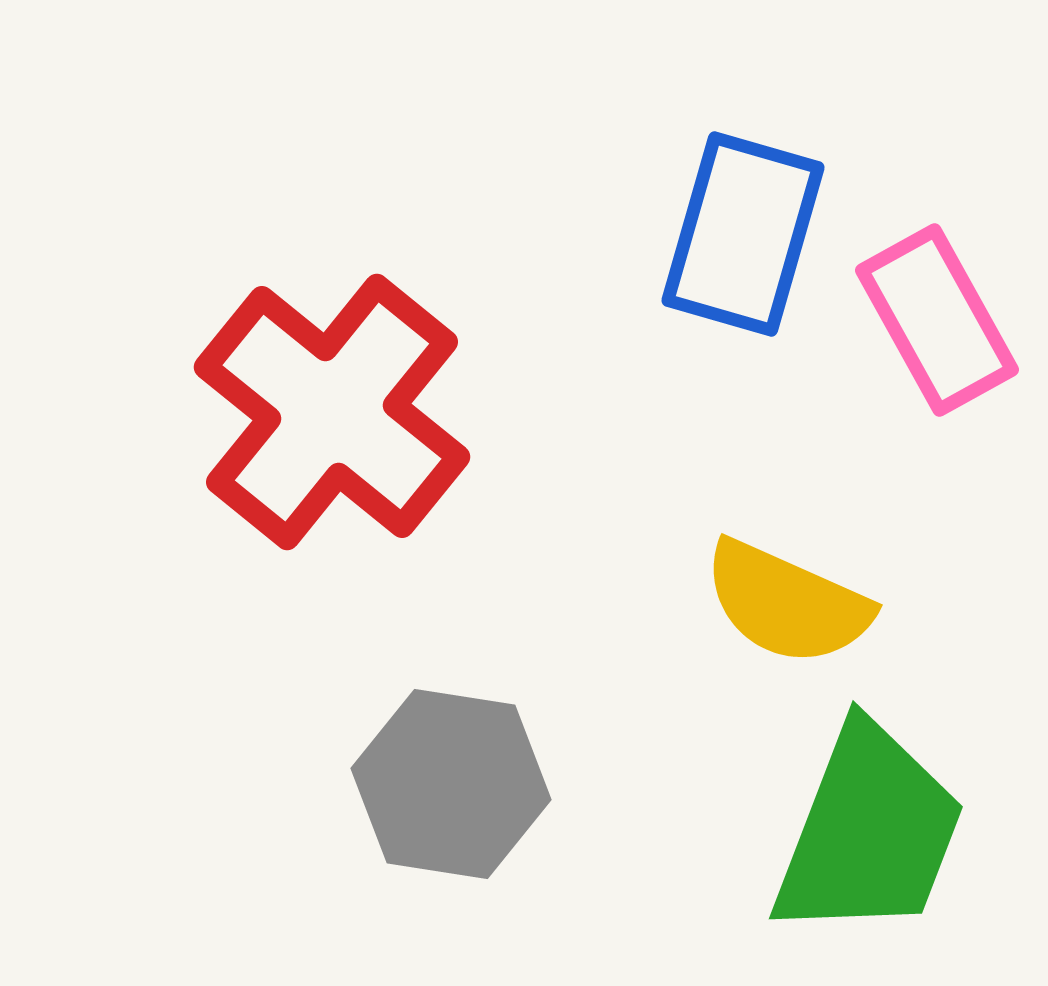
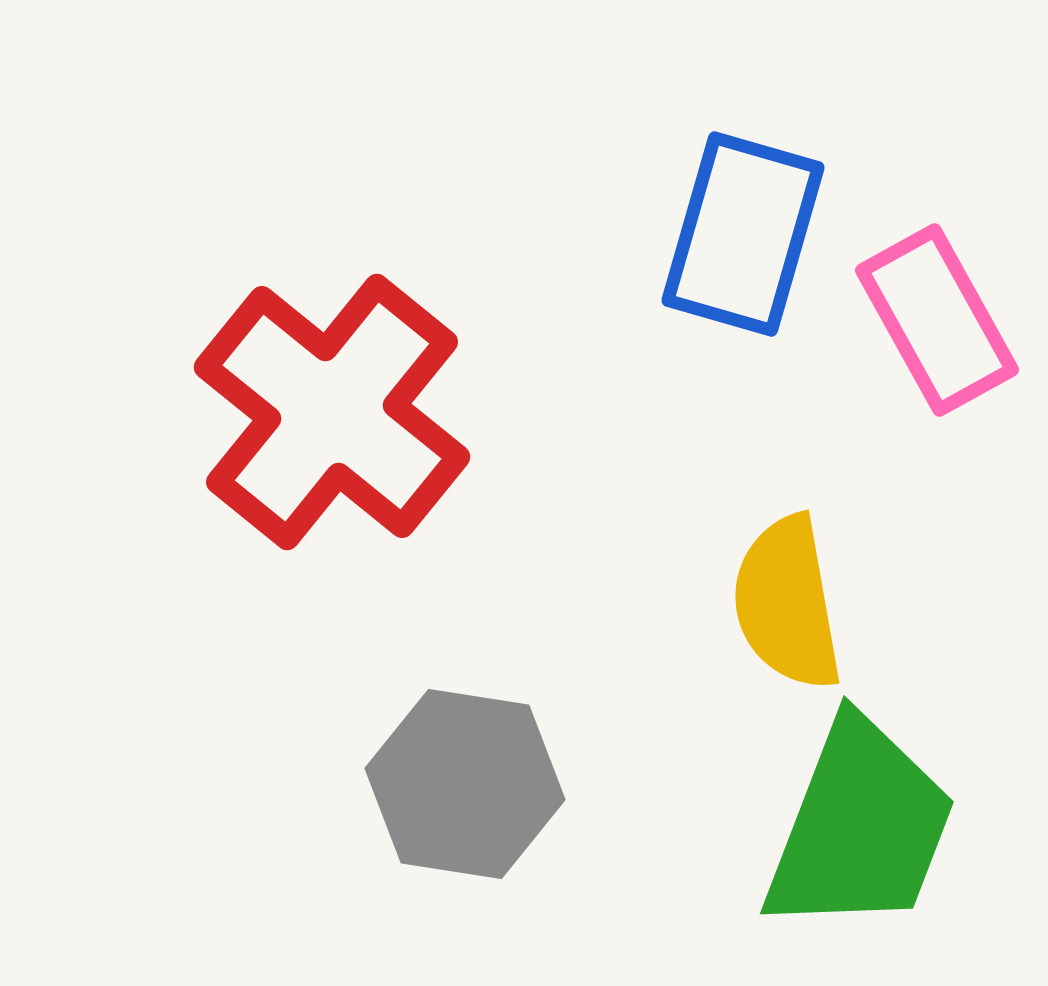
yellow semicircle: rotated 56 degrees clockwise
gray hexagon: moved 14 px right
green trapezoid: moved 9 px left, 5 px up
